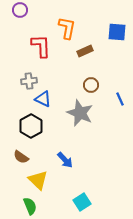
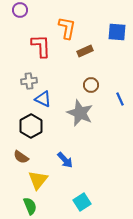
yellow triangle: rotated 25 degrees clockwise
